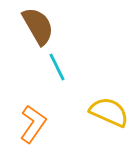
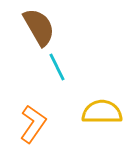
brown semicircle: moved 1 px right, 1 px down
yellow semicircle: moved 7 px left; rotated 24 degrees counterclockwise
